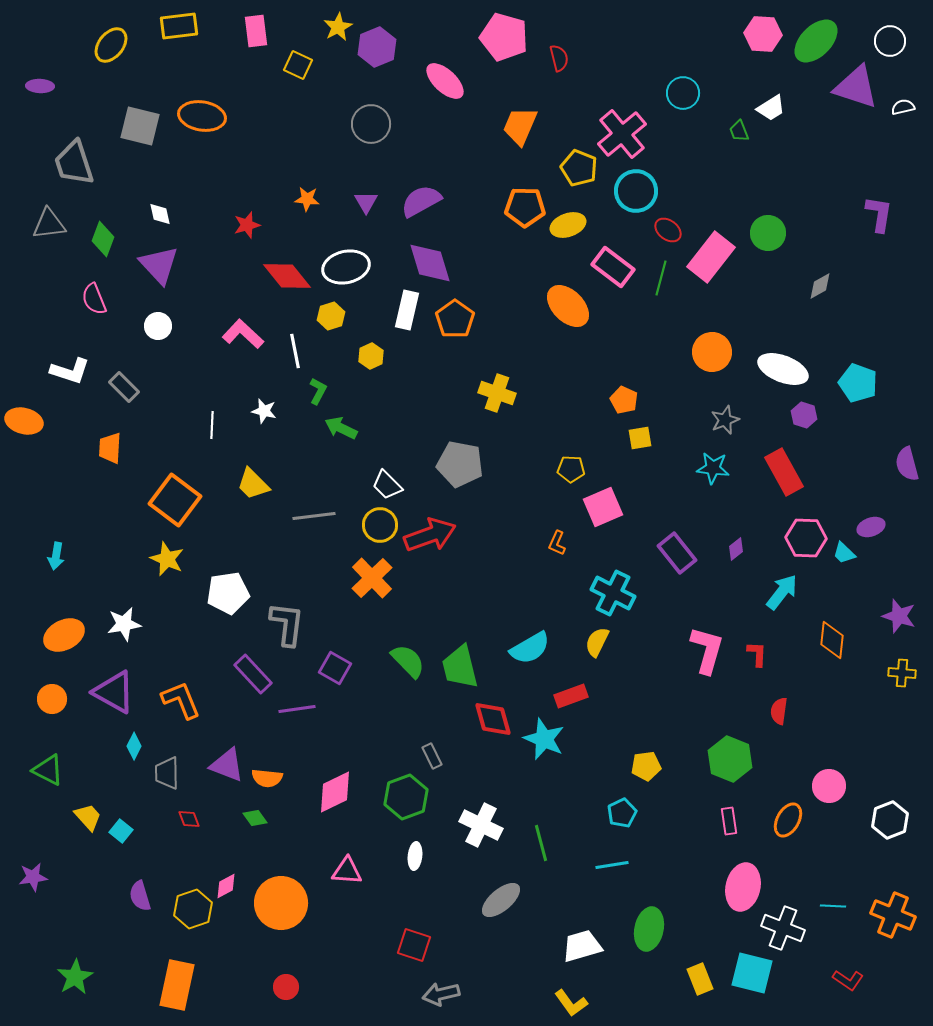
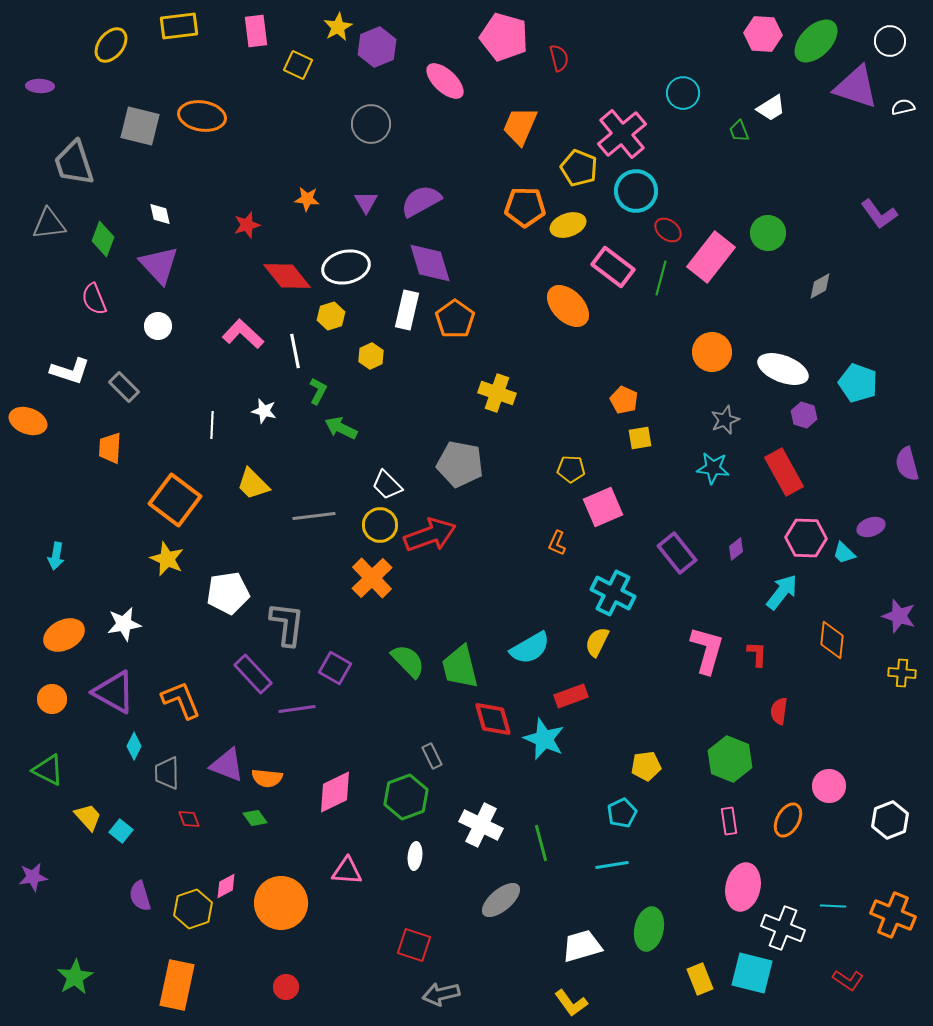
purple L-shape at (879, 214): rotated 135 degrees clockwise
orange ellipse at (24, 421): moved 4 px right; rotated 6 degrees clockwise
